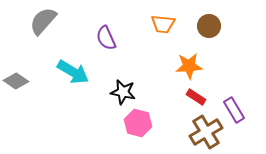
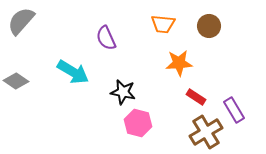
gray semicircle: moved 22 px left
orange star: moved 10 px left, 3 px up
